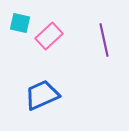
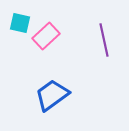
pink rectangle: moved 3 px left
blue trapezoid: moved 10 px right; rotated 12 degrees counterclockwise
